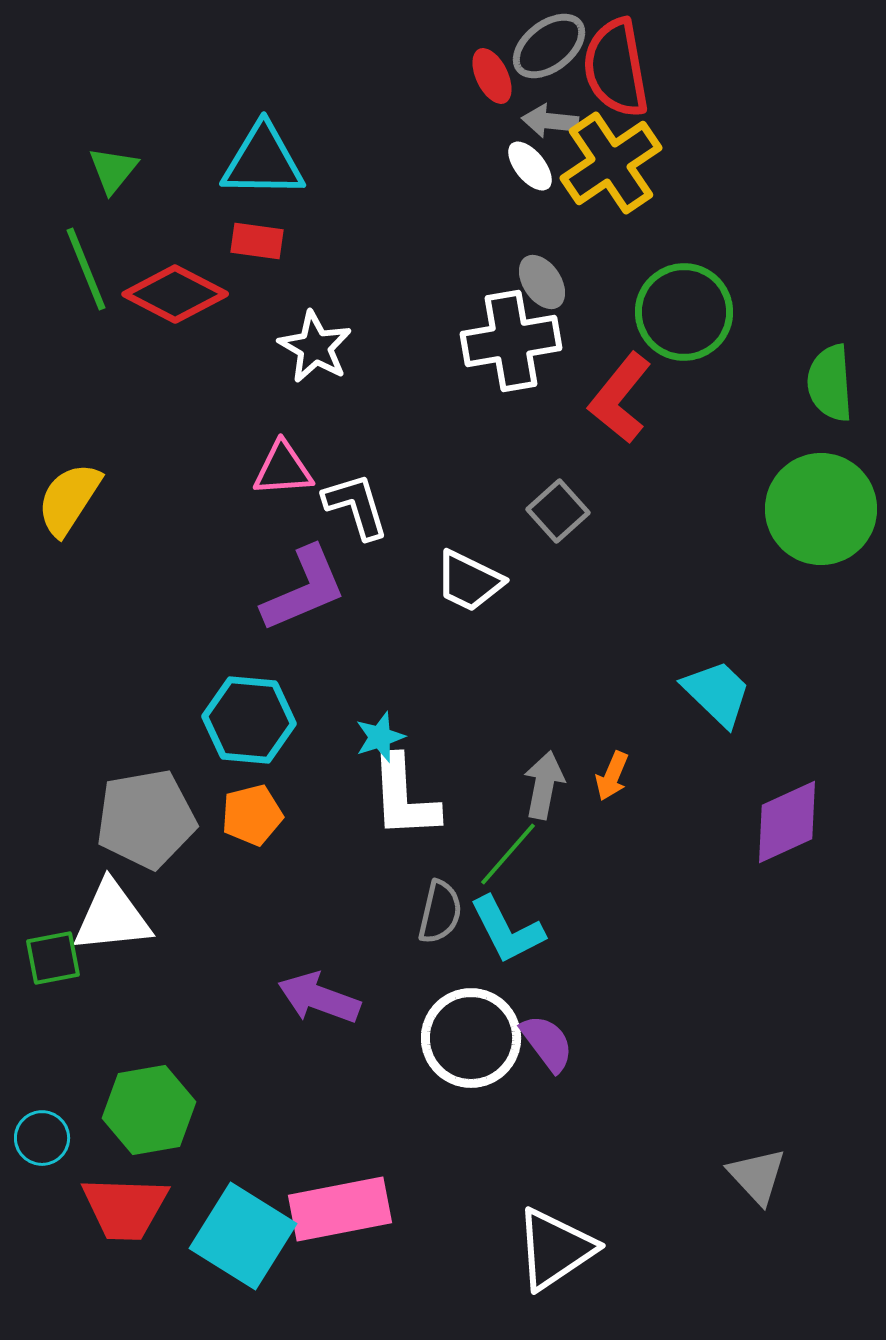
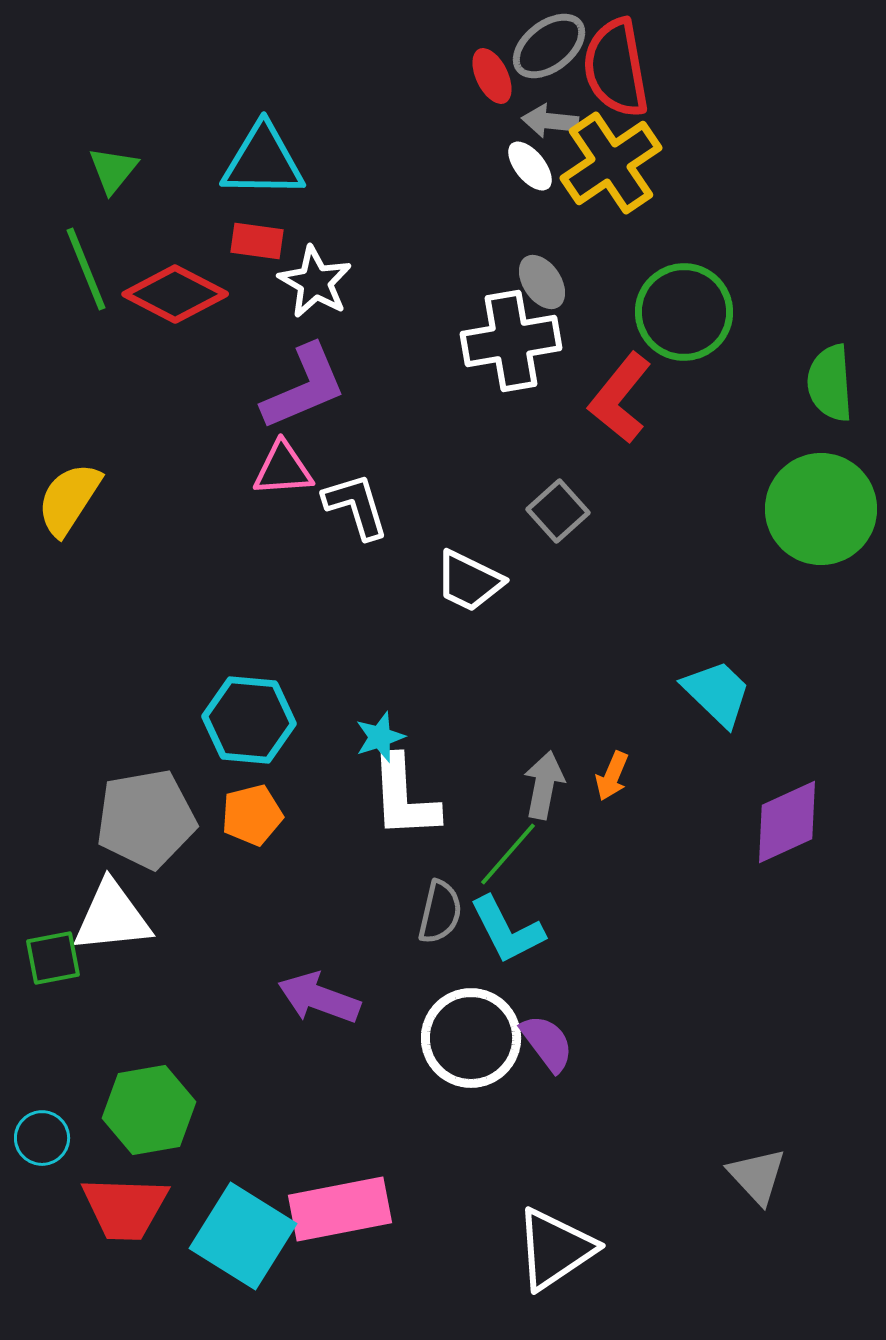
white star at (315, 347): moved 65 px up
purple L-shape at (304, 589): moved 202 px up
